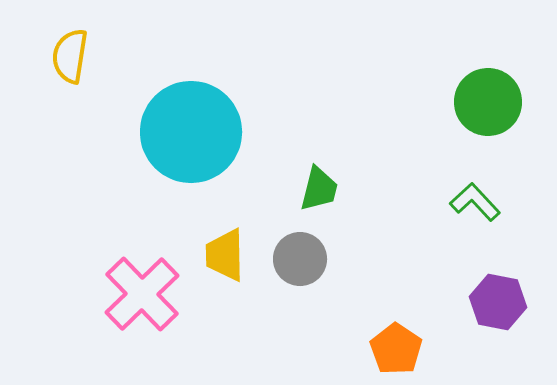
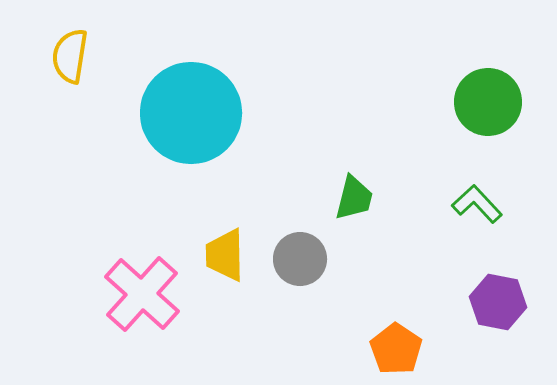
cyan circle: moved 19 px up
green trapezoid: moved 35 px right, 9 px down
green L-shape: moved 2 px right, 2 px down
pink cross: rotated 4 degrees counterclockwise
